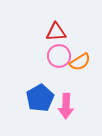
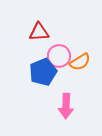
red triangle: moved 17 px left
blue pentagon: moved 3 px right, 26 px up; rotated 8 degrees clockwise
